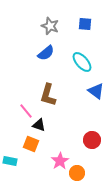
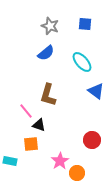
orange square: rotated 28 degrees counterclockwise
